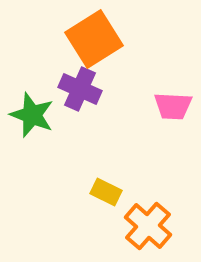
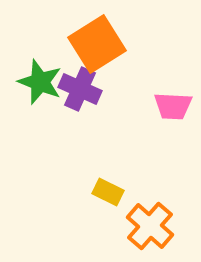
orange square: moved 3 px right, 5 px down
green star: moved 8 px right, 33 px up
yellow rectangle: moved 2 px right
orange cross: moved 2 px right
